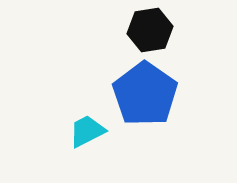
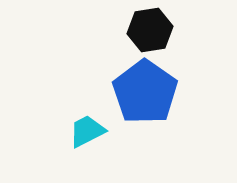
blue pentagon: moved 2 px up
